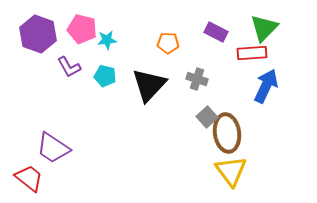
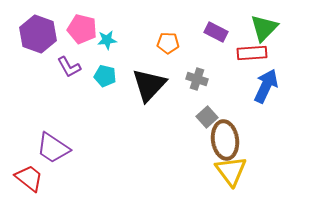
brown ellipse: moved 2 px left, 7 px down
